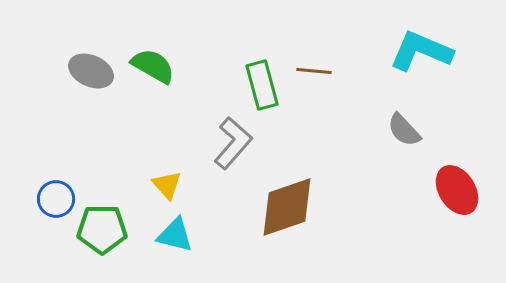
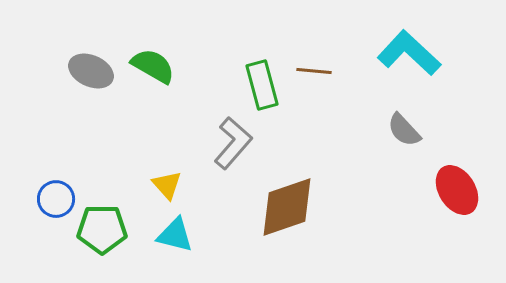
cyan L-shape: moved 12 px left, 2 px down; rotated 20 degrees clockwise
